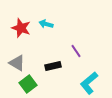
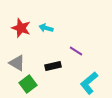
cyan arrow: moved 4 px down
purple line: rotated 24 degrees counterclockwise
